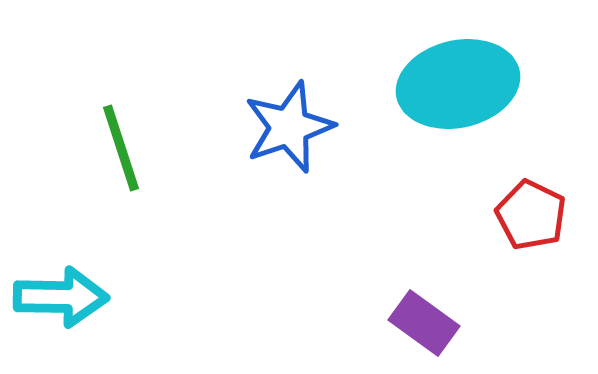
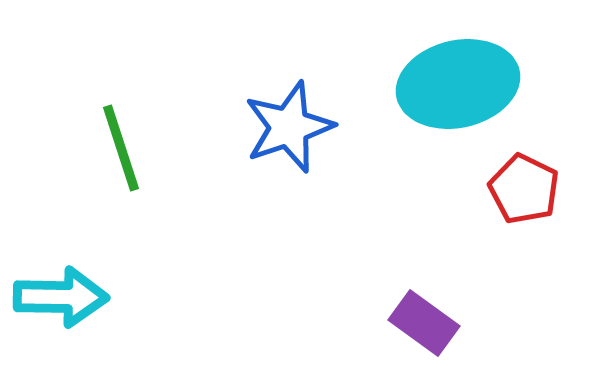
red pentagon: moved 7 px left, 26 px up
